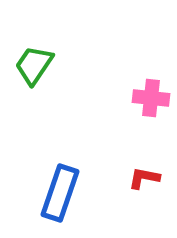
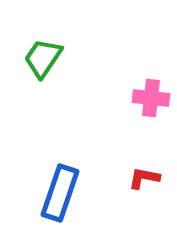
green trapezoid: moved 9 px right, 7 px up
